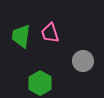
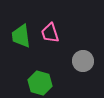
green trapezoid: rotated 15 degrees counterclockwise
green hexagon: rotated 15 degrees counterclockwise
